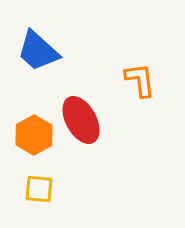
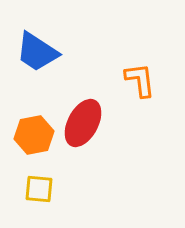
blue trapezoid: moved 1 px left, 1 px down; rotated 9 degrees counterclockwise
red ellipse: moved 2 px right, 3 px down; rotated 57 degrees clockwise
orange hexagon: rotated 18 degrees clockwise
